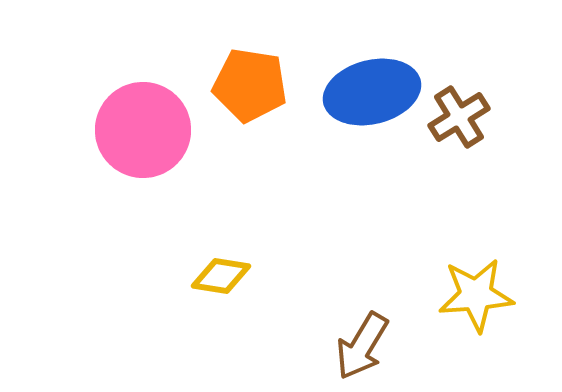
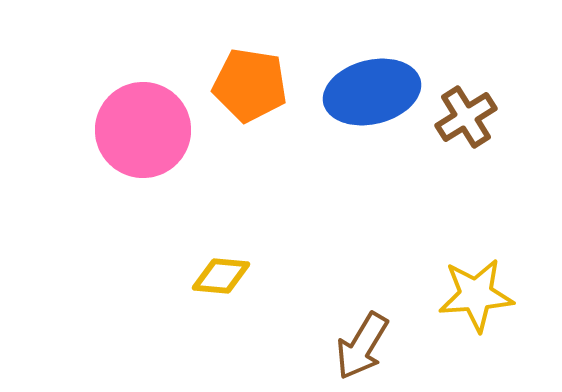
brown cross: moved 7 px right
yellow diamond: rotated 4 degrees counterclockwise
